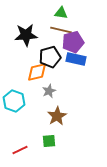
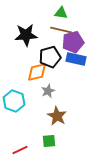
gray star: moved 1 px left
brown star: rotated 12 degrees counterclockwise
